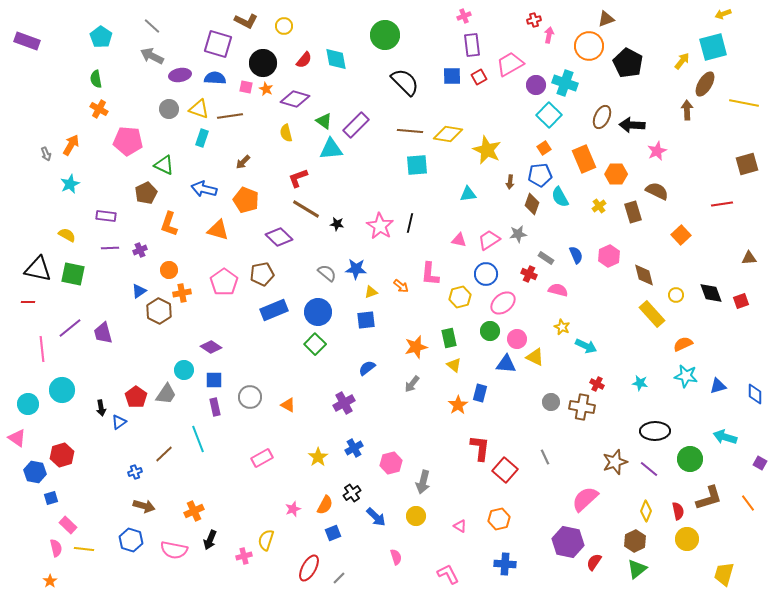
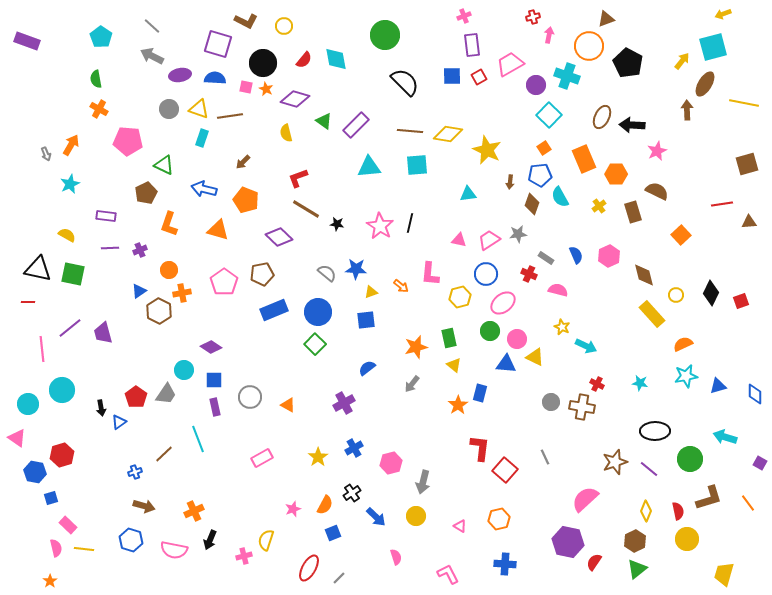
red cross at (534, 20): moved 1 px left, 3 px up
cyan cross at (565, 83): moved 2 px right, 7 px up
cyan triangle at (331, 149): moved 38 px right, 18 px down
brown triangle at (749, 258): moved 36 px up
black diamond at (711, 293): rotated 45 degrees clockwise
cyan star at (686, 376): rotated 20 degrees counterclockwise
